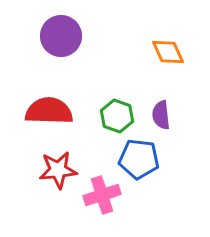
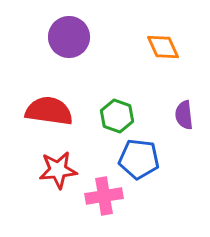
purple circle: moved 8 px right, 1 px down
orange diamond: moved 5 px left, 5 px up
red semicircle: rotated 6 degrees clockwise
purple semicircle: moved 23 px right
pink cross: moved 2 px right, 1 px down; rotated 9 degrees clockwise
